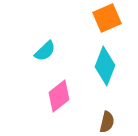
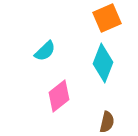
cyan diamond: moved 2 px left, 3 px up
